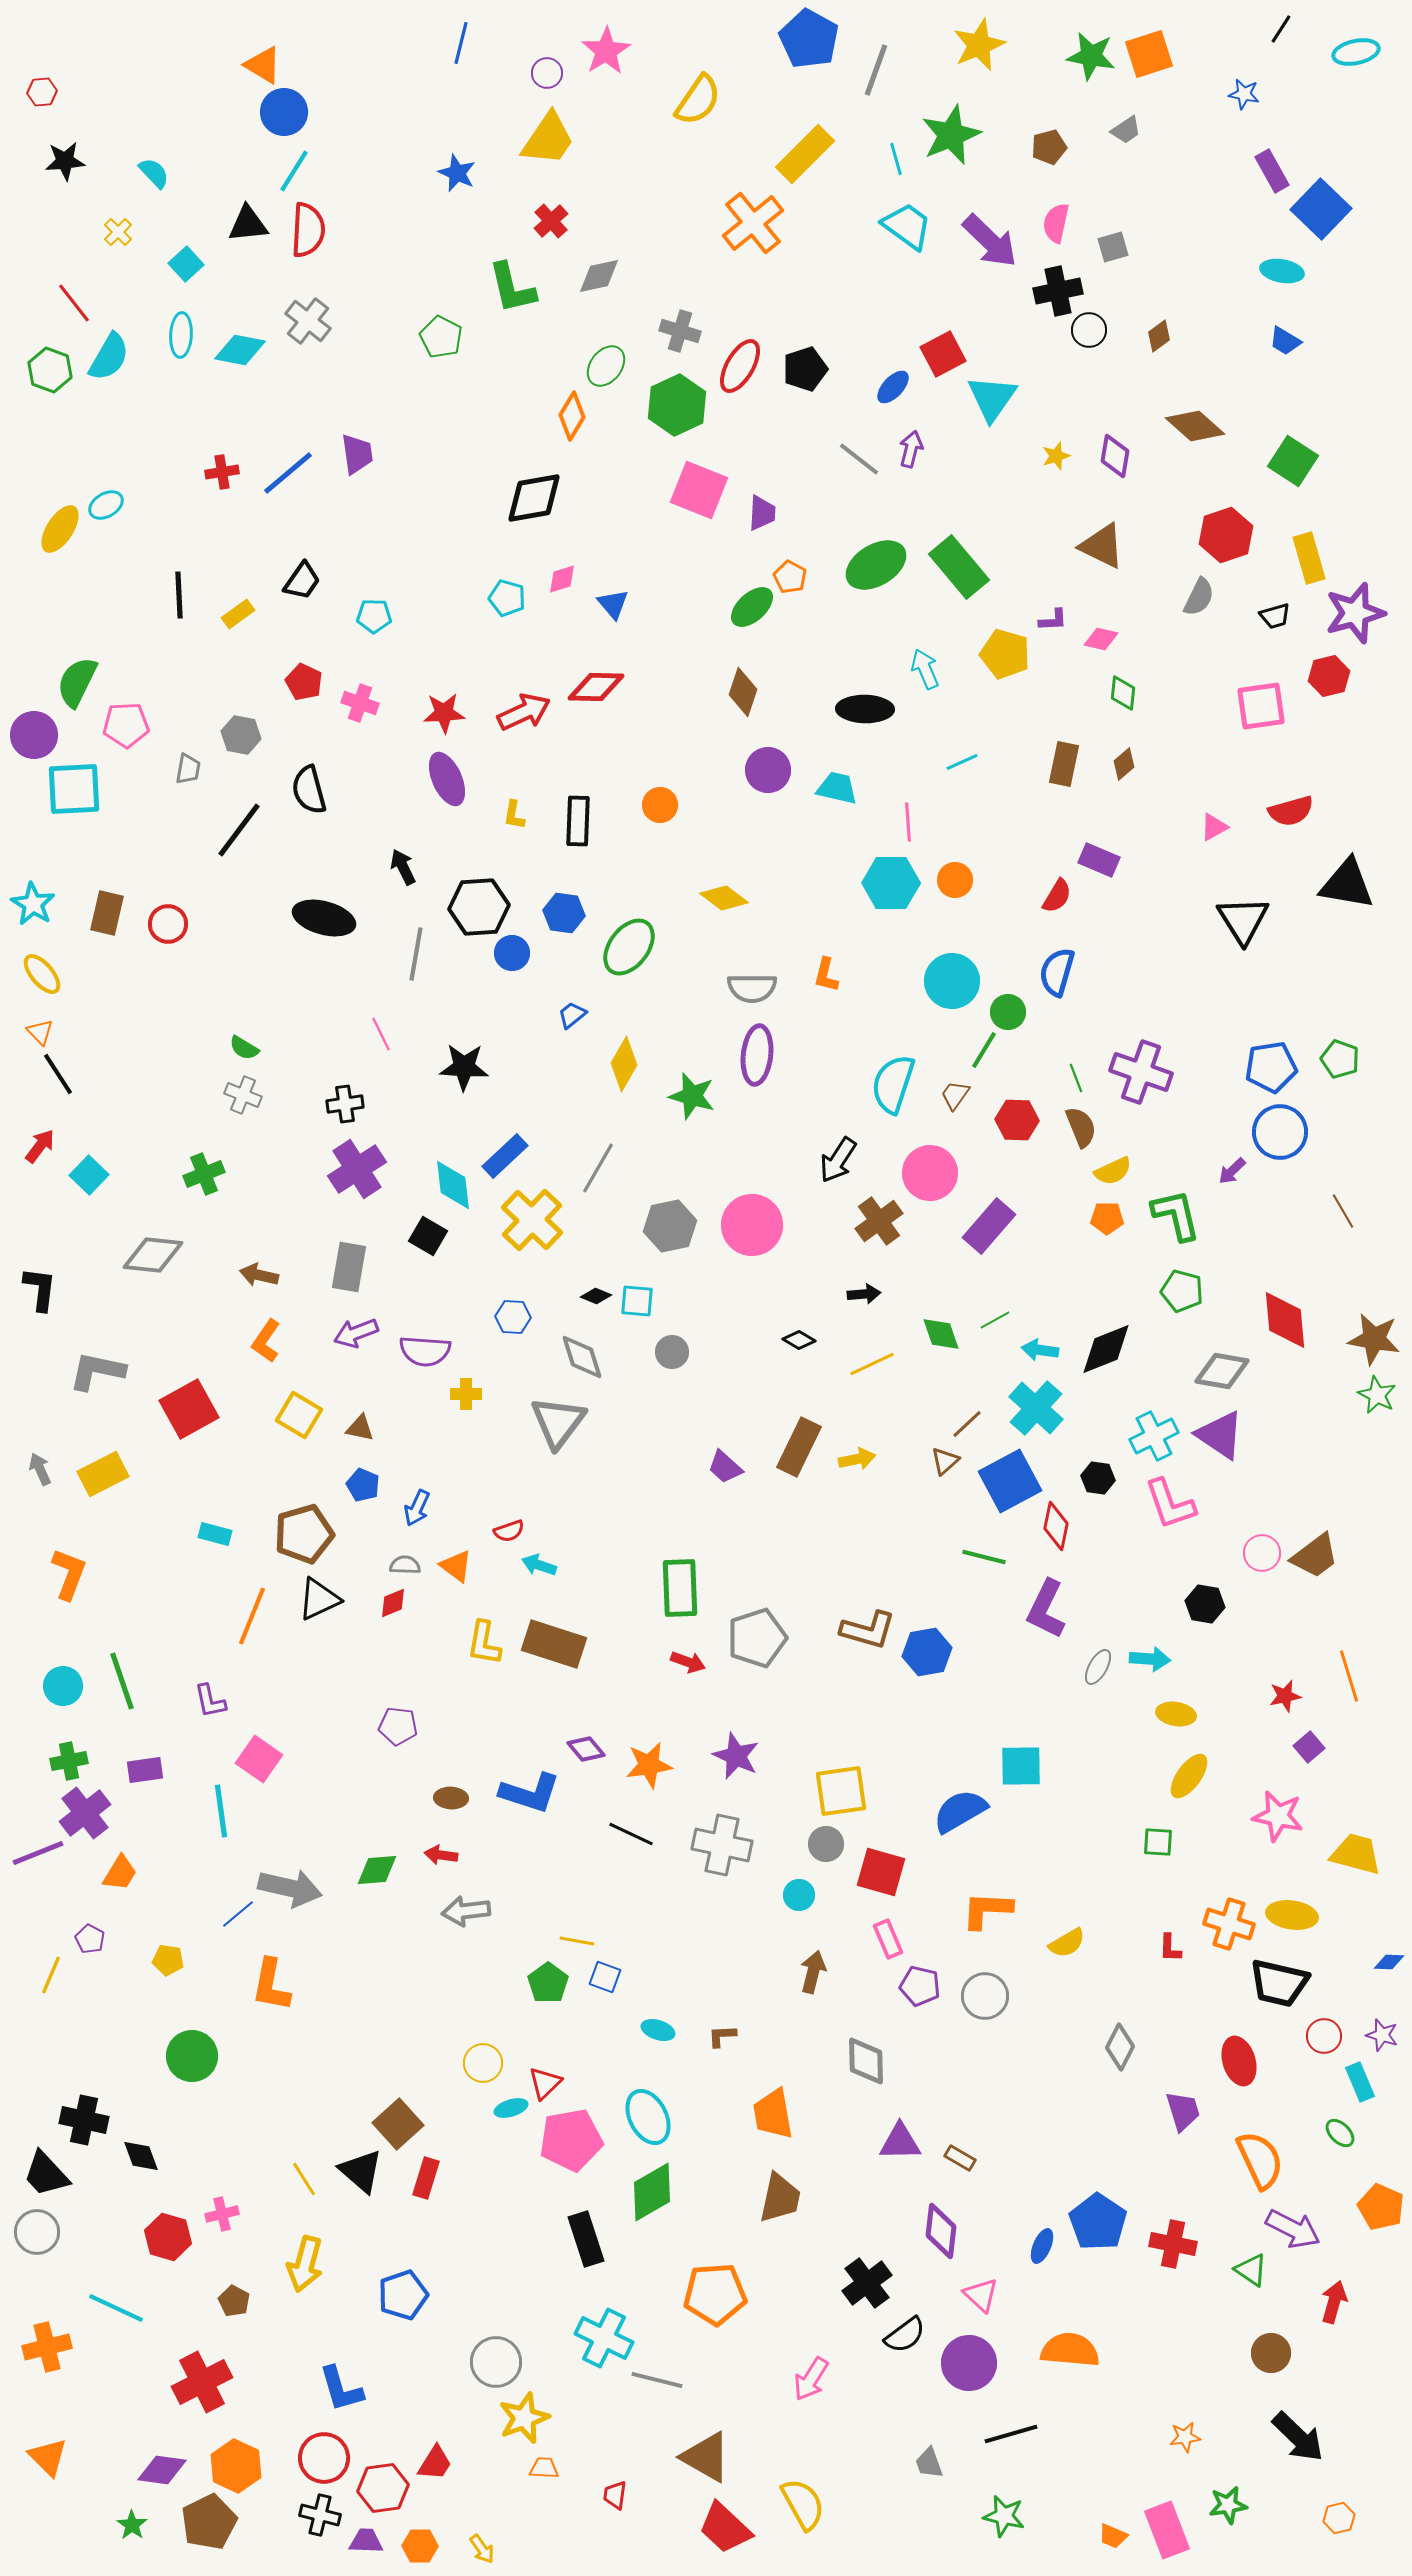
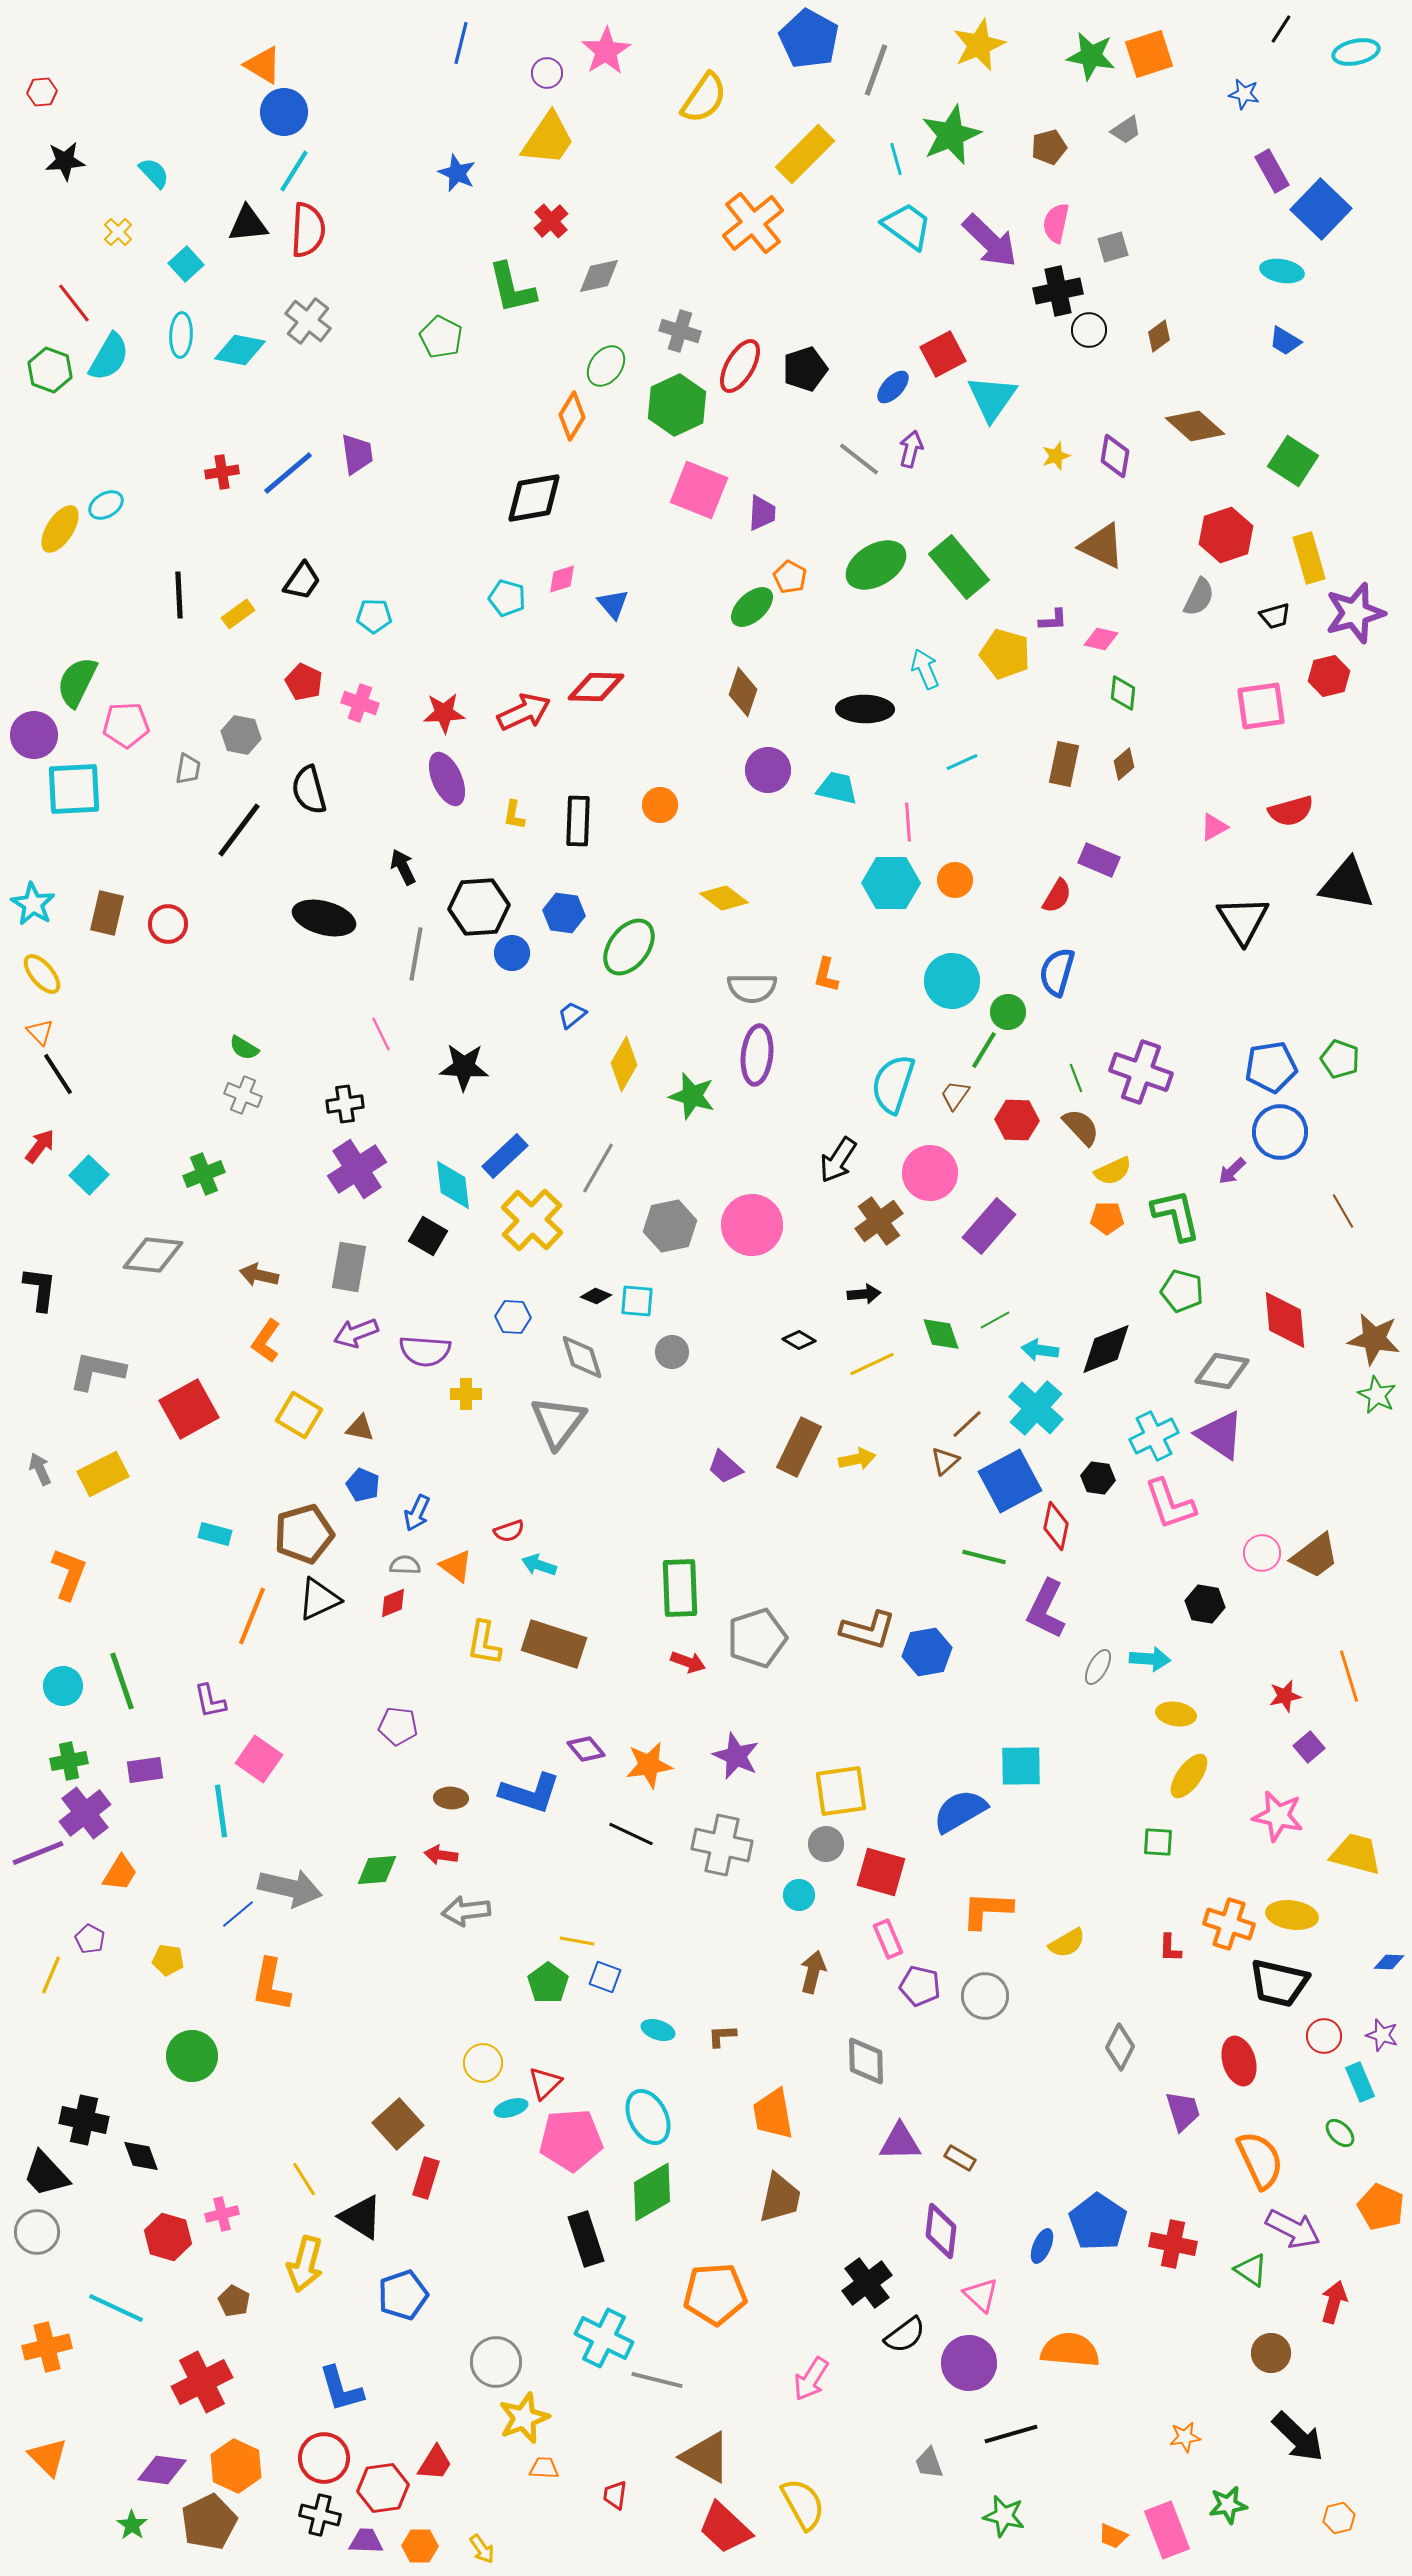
yellow semicircle at (698, 100): moved 6 px right, 2 px up
brown semicircle at (1081, 1127): rotated 21 degrees counterclockwise
blue arrow at (417, 1508): moved 5 px down
pink pentagon at (571, 2140): rotated 6 degrees clockwise
black triangle at (361, 2171): moved 46 px down; rotated 9 degrees counterclockwise
